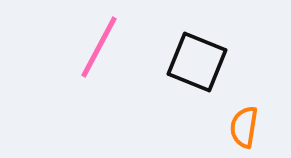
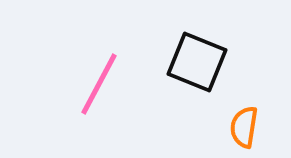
pink line: moved 37 px down
